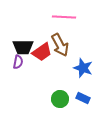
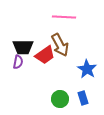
red trapezoid: moved 3 px right, 3 px down
blue star: moved 4 px right, 1 px down; rotated 12 degrees clockwise
blue rectangle: rotated 48 degrees clockwise
